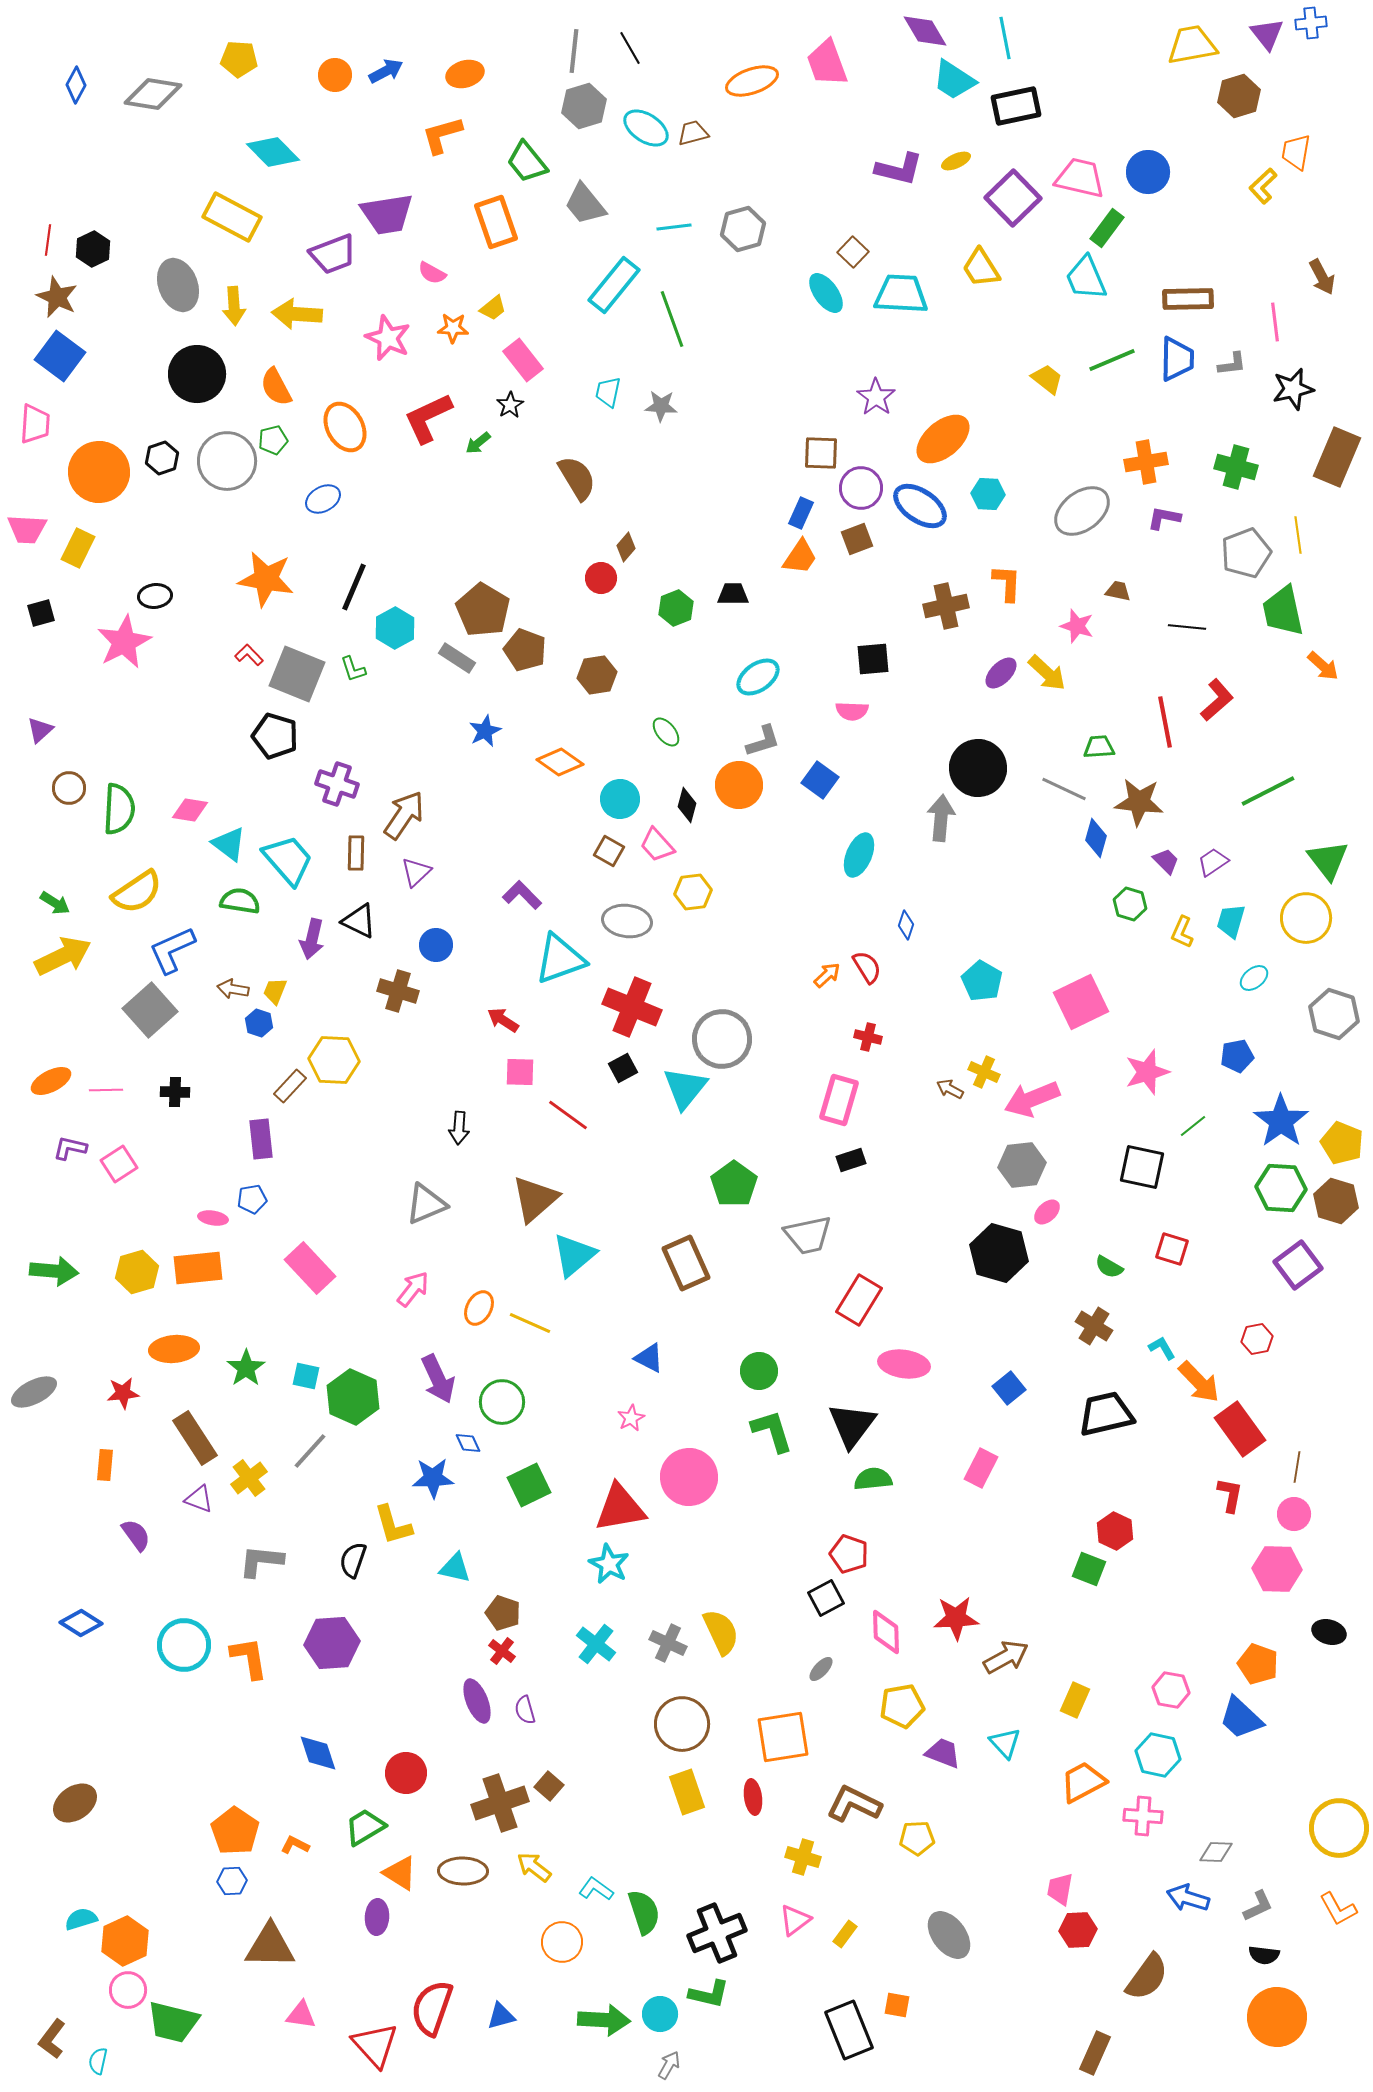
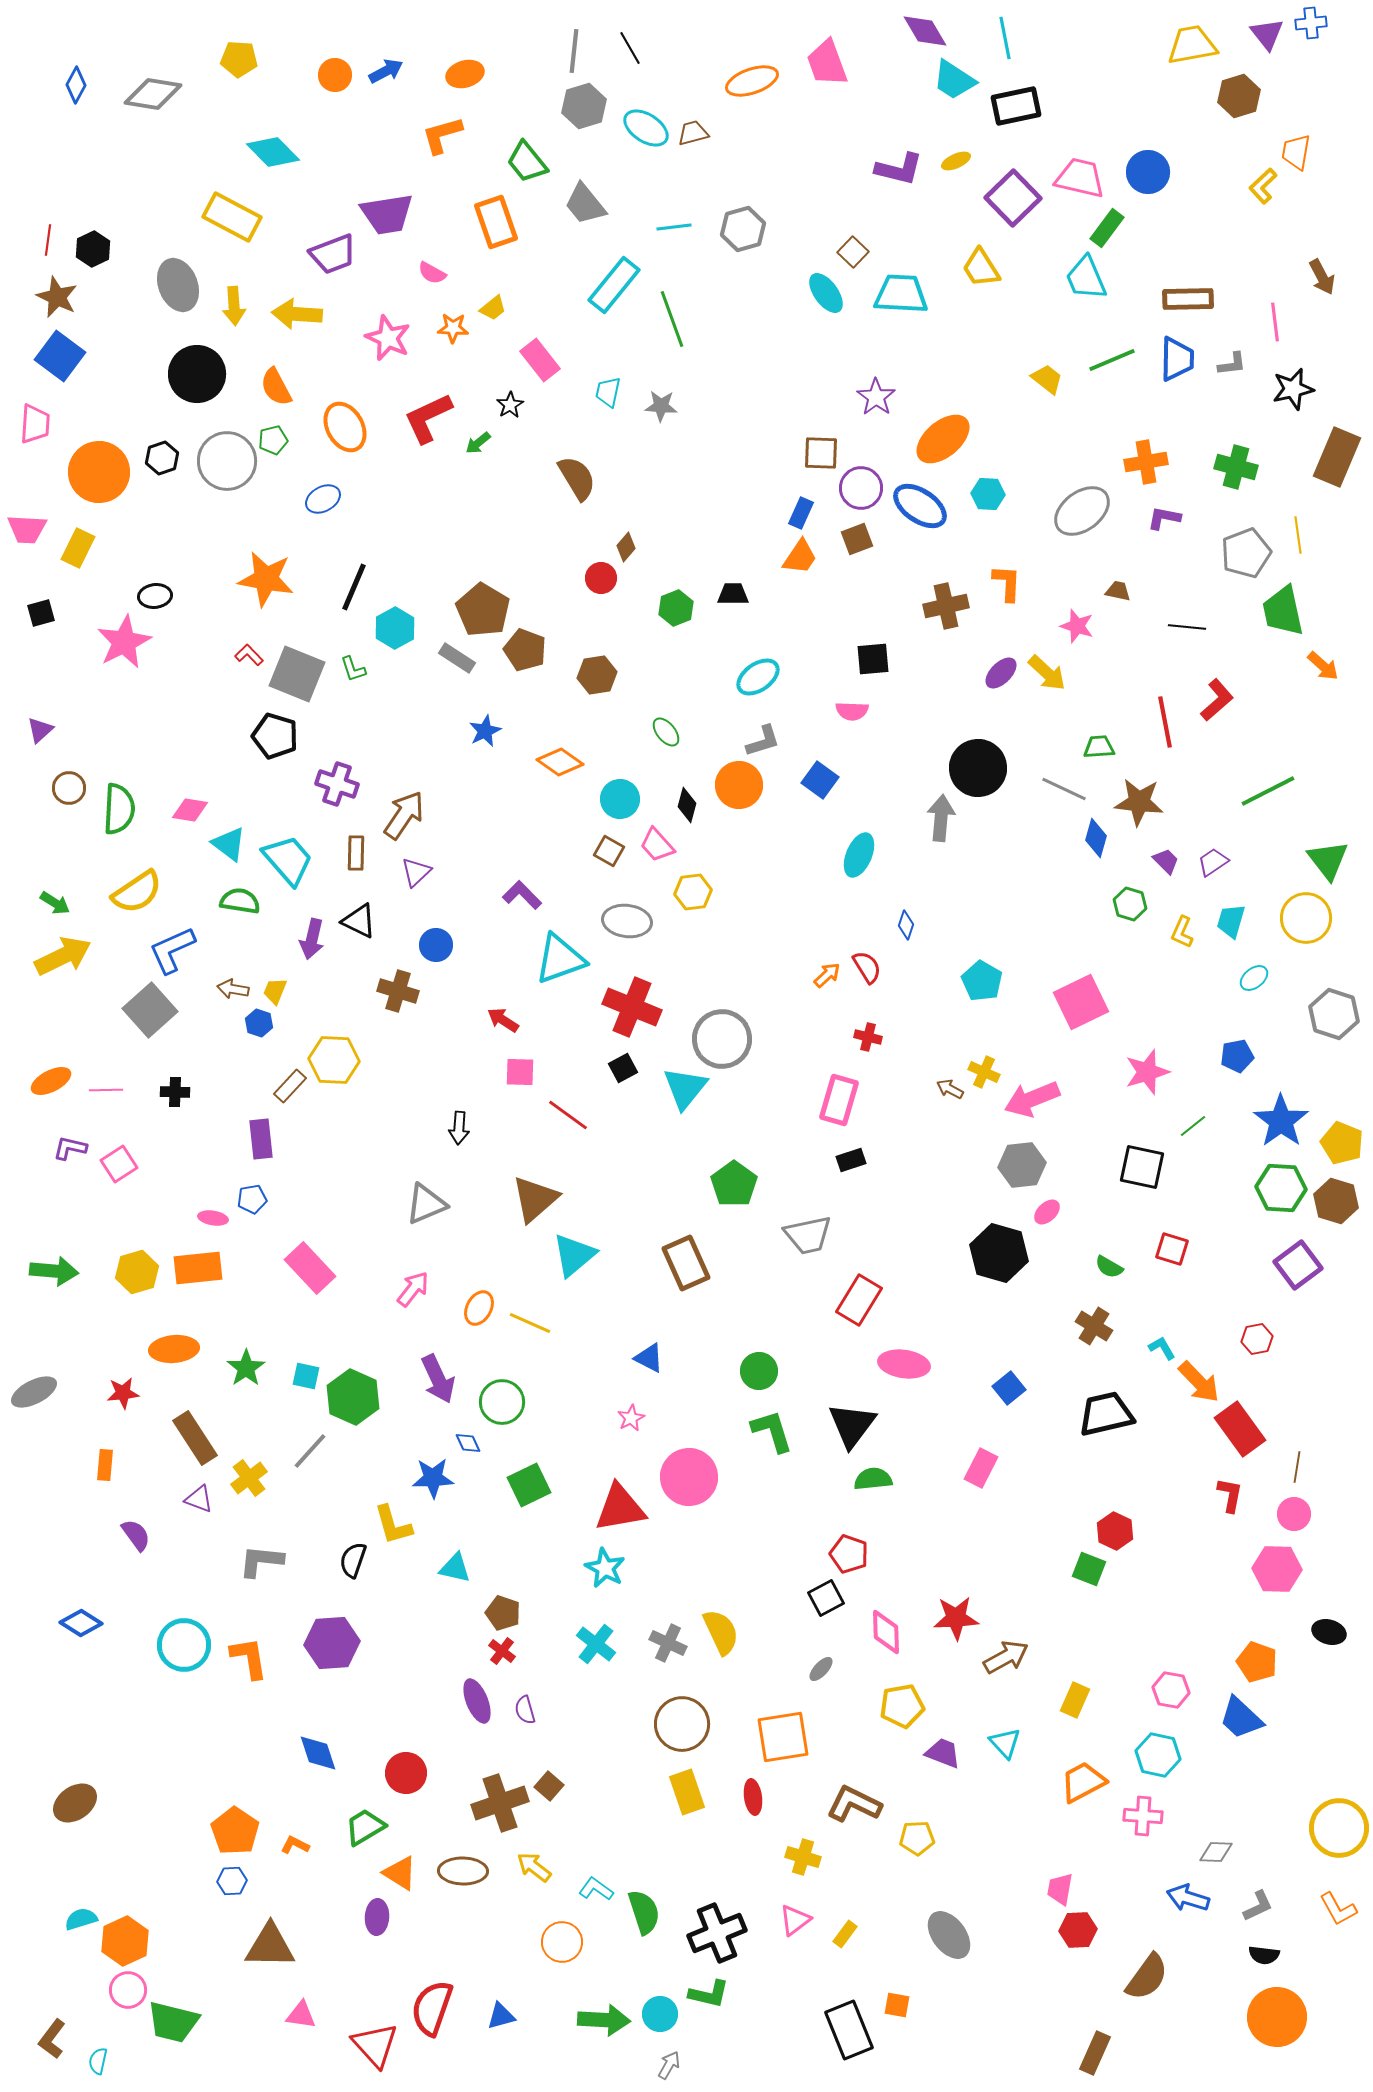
pink rectangle at (523, 360): moved 17 px right
cyan star at (609, 1564): moved 4 px left, 4 px down
orange pentagon at (1258, 1664): moved 1 px left, 2 px up
